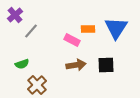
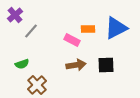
blue triangle: rotated 30 degrees clockwise
